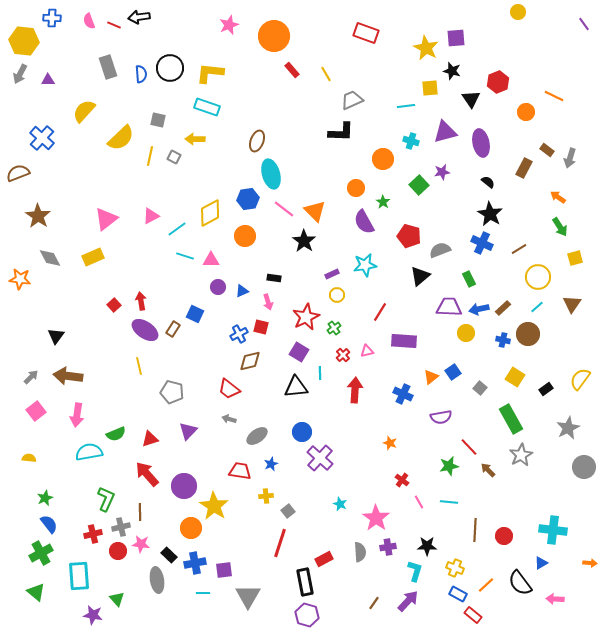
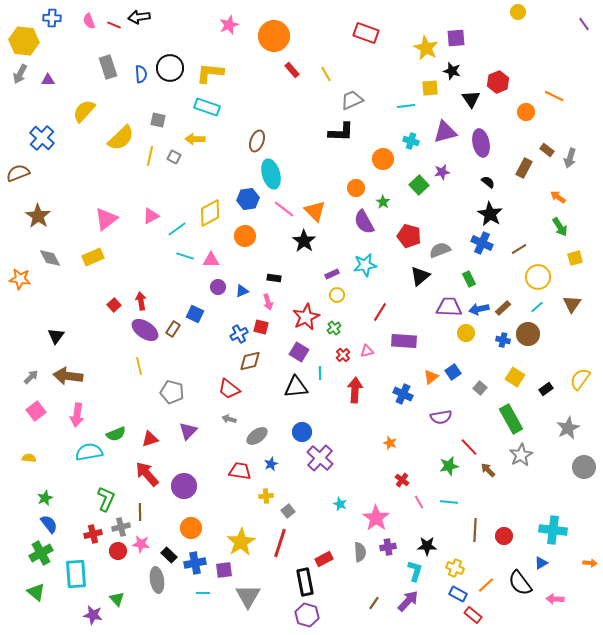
yellow star at (214, 506): moved 27 px right, 36 px down; rotated 8 degrees clockwise
cyan rectangle at (79, 576): moved 3 px left, 2 px up
